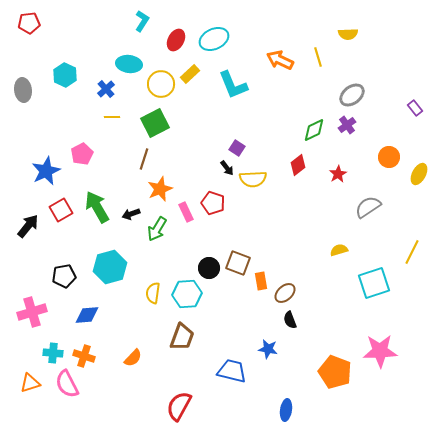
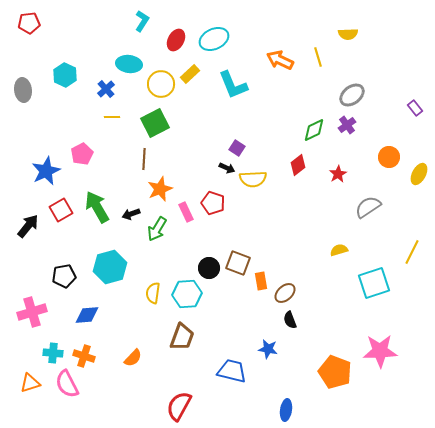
brown line at (144, 159): rotated 15 degrees counterclockwise
black arrow at (227, 168): rotated 28 degrees counterclockwise
